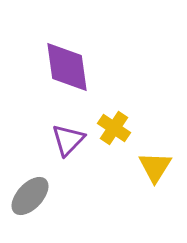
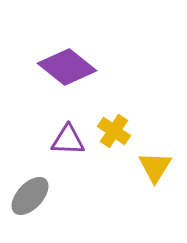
purple diamond: rotated 44 degrees counterclockwise
yellow cross: moved 3 px down
purple triangle: rotated 48 degrees clockwise
